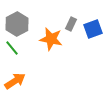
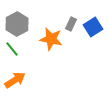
blue square: moved 2 px up; rotated 12 degrees counterclockwise
green line: moved 1 px down
orange arrow: moved 1 px up
